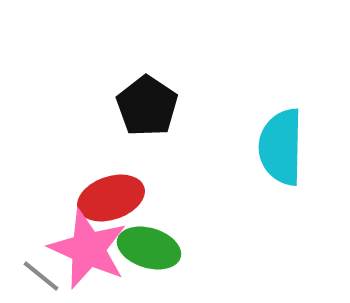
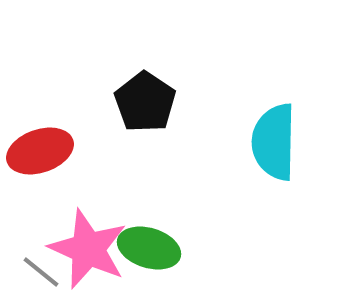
black pentagon: moved 2 px left, 4 px up
cyan semicircle: moved 7 px left, 5 px up
red ellipse: moved 71 px left, 47 px up
gray line: moved 4 px up
